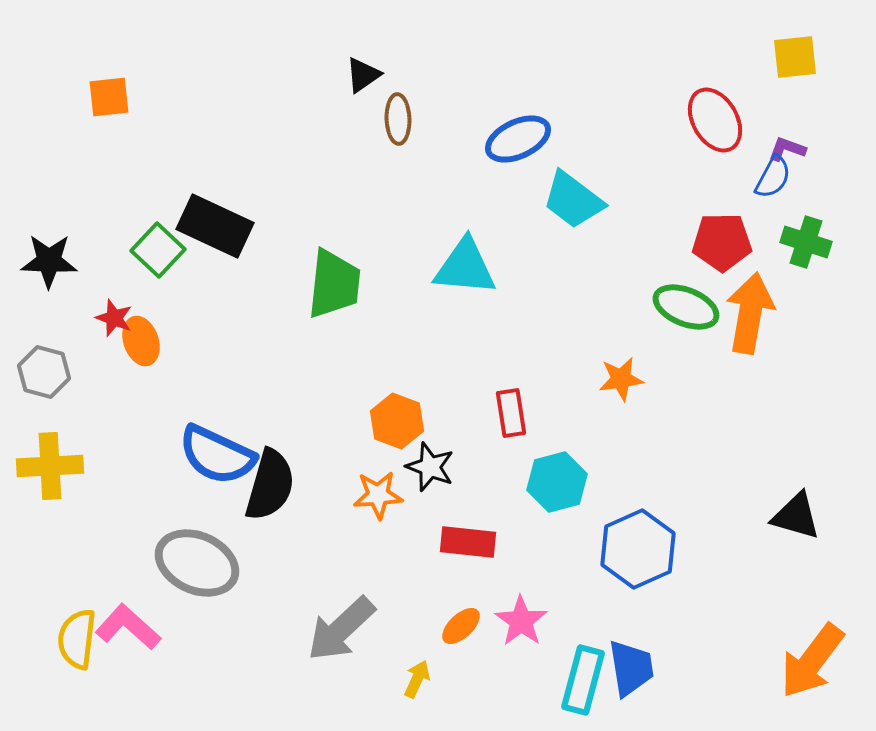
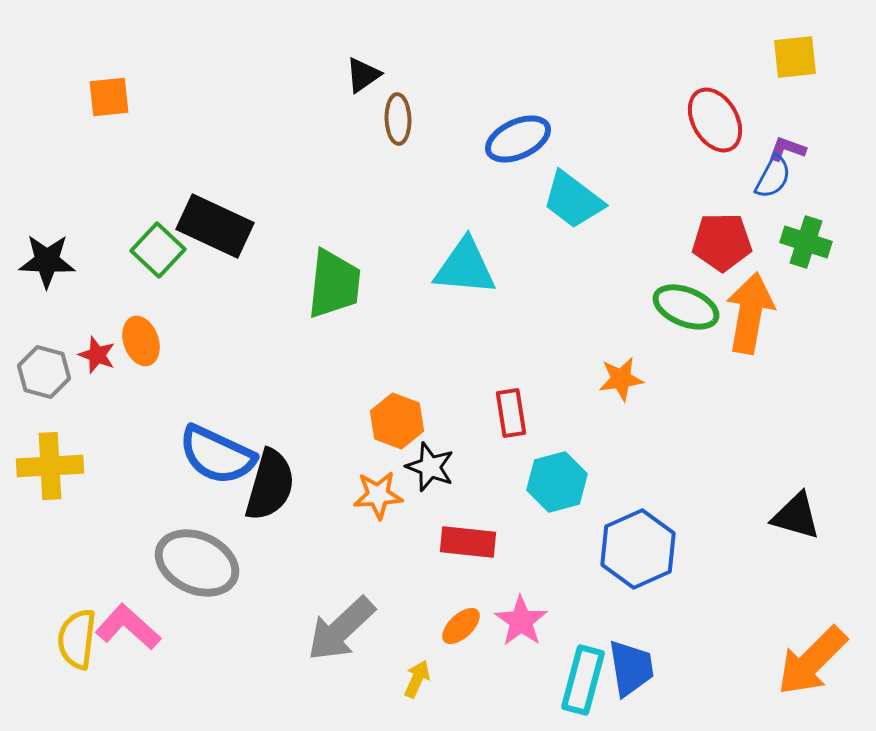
black star at (49, 261): moved 2 px left
red star at (114, 318): moved 17 px left, 37 px down
orange arrow at (812, 661): rotated 8 degrees clockwise
